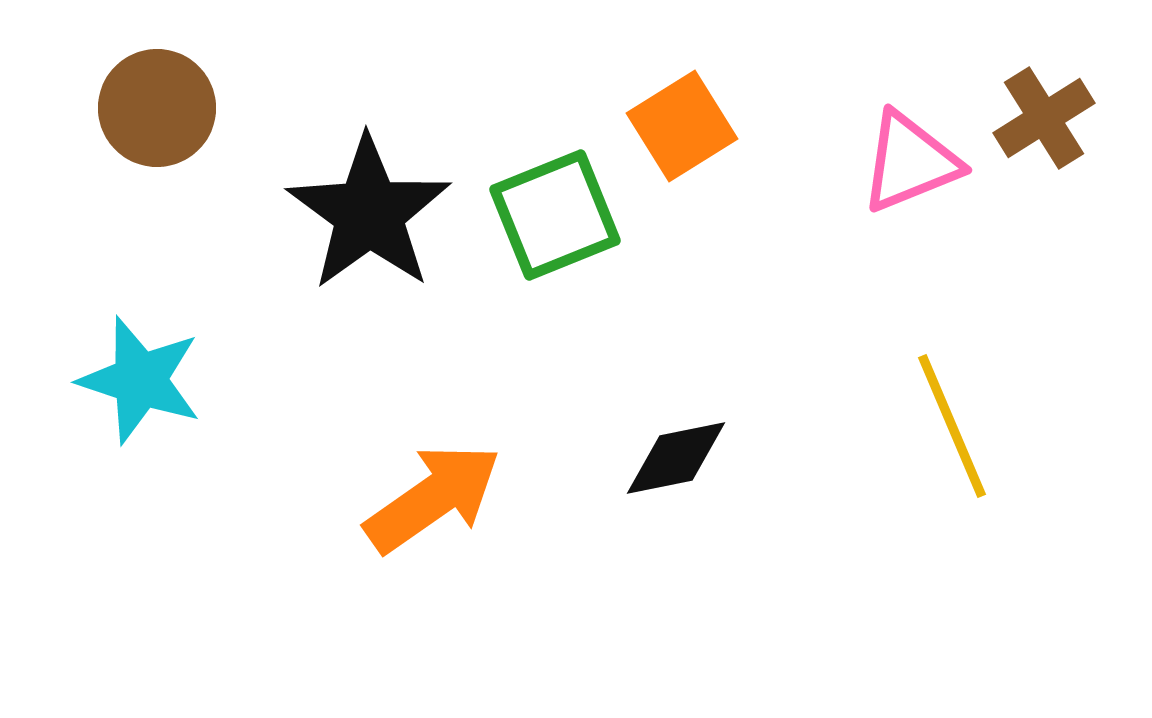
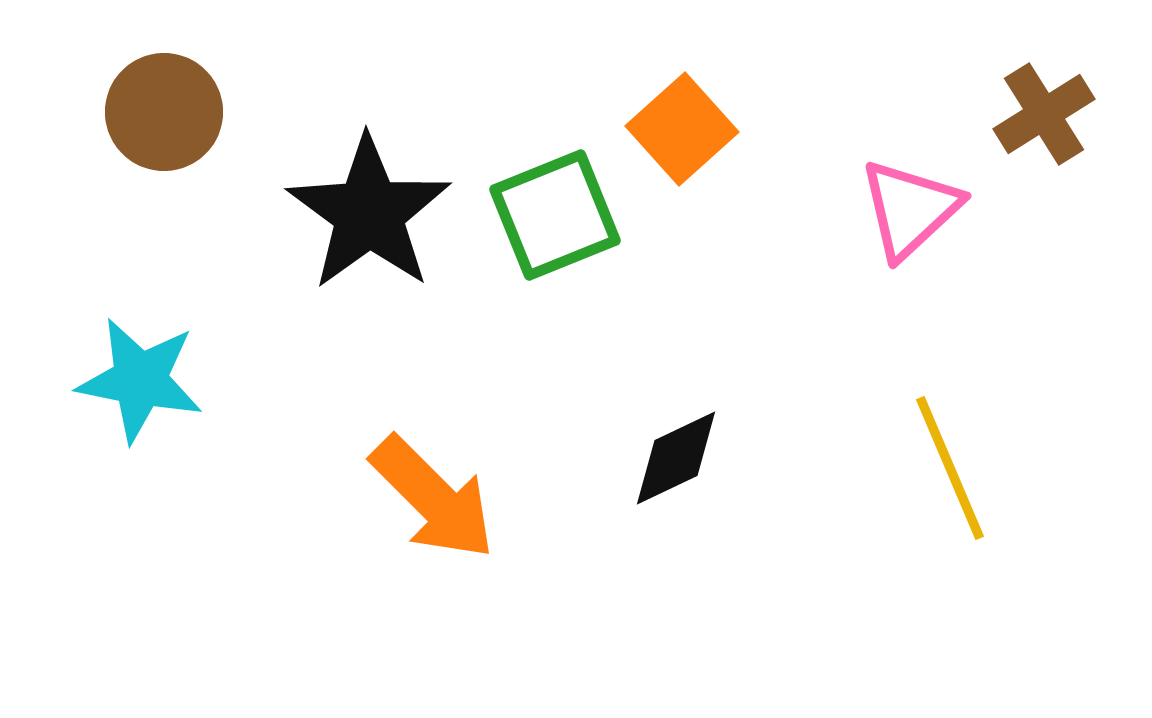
brown circle: moved 7 px right, 4 px down
brown cross: moved 4 px up
orange square: moved 3 px down; rotated 10 degrees counterclockwise
pink triangle: moved 47 px down; rotated 21 degrees counterclockwise
cyan star: rotated 7 degrees counterclockwise
yellow line: moved 2 px left, 42 px down
black diamond: rotated 14 degrees counterclockwise
orange arrow: rotated 80 degrees clockwise
